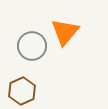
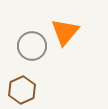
brown hexagon: moved 1 px up
